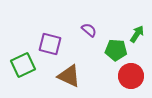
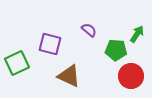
green square: moved 6 px left, 2 px up
